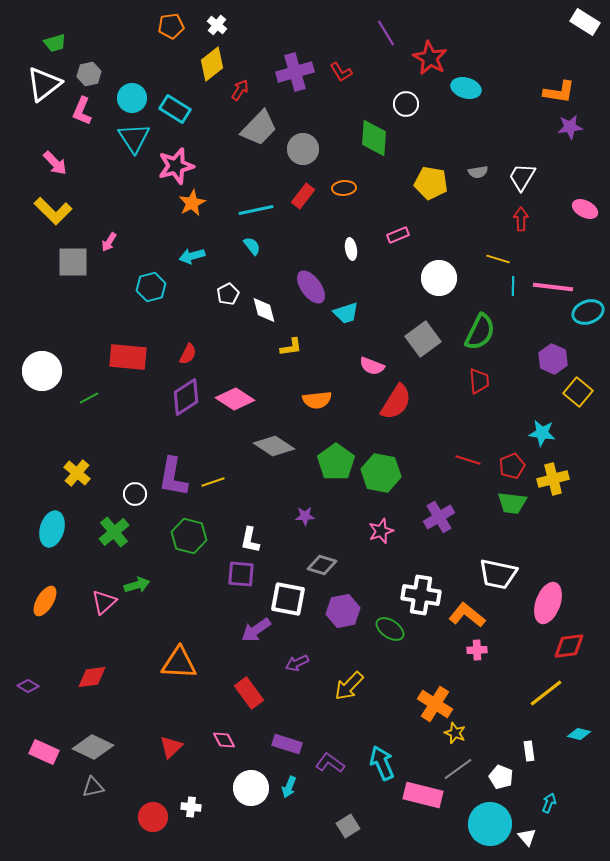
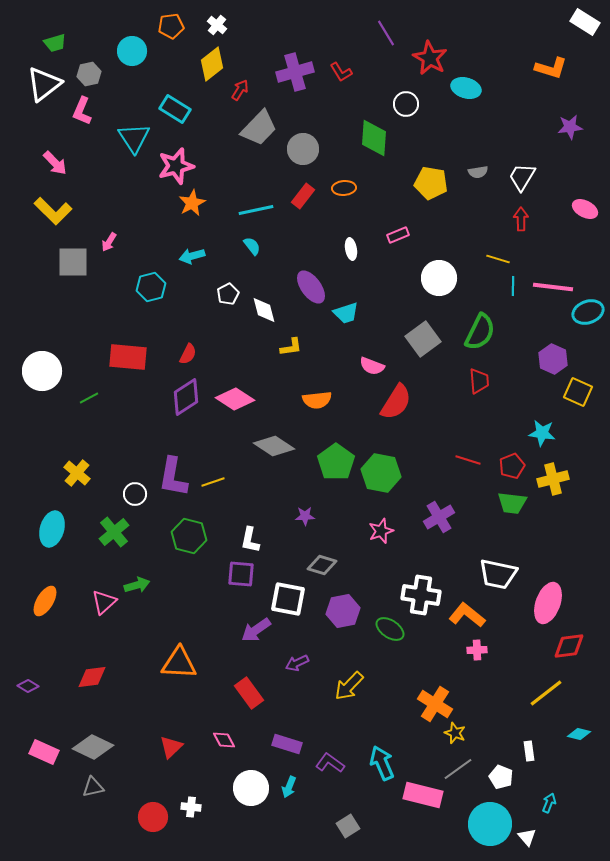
orange L-shape at (559, 92): moved 8 px left, 24 px up; rotated 8 degrees clockwise
cyan circle at (132, 98): moved 47 px up
yellow square at (578, 392): rotated 16 degrees counterclockwise
